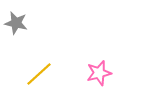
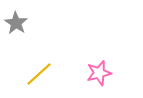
gray star: rotated 20 degrees clockwise
